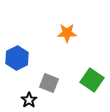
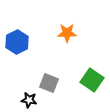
blue hexagon: moved 16 px up
black star: rotated 28 degrees counterclockwise
